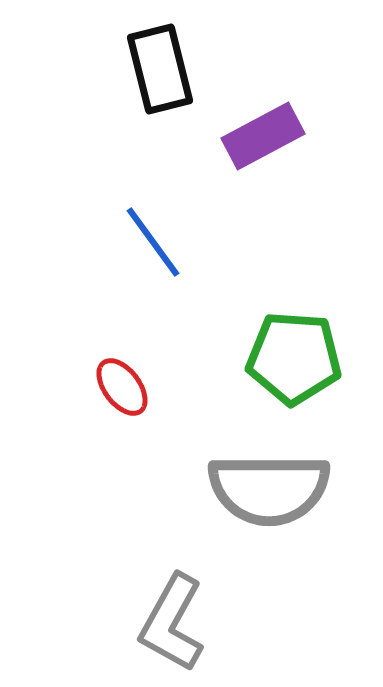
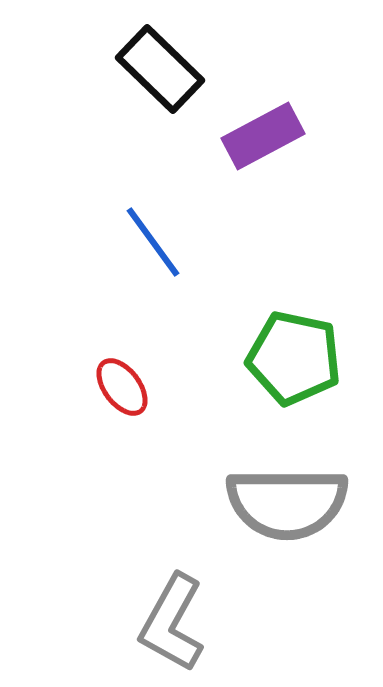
black rectangle: rotated 32 degrees counterclockwise
green pentagon: rotated 8 degrees clockwise
gray semicircle: moved 18 px right, 14 px down
